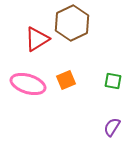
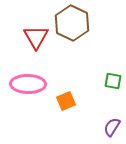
brown hexagon: rotated 8 degrees counterclockwise
red triangle: moved 1 px left, 2 px up; rotated 28 degrees counterclockwise
orange square: moved 21 px down
pink ellipse: rotated 16 degrees counterclockwise
